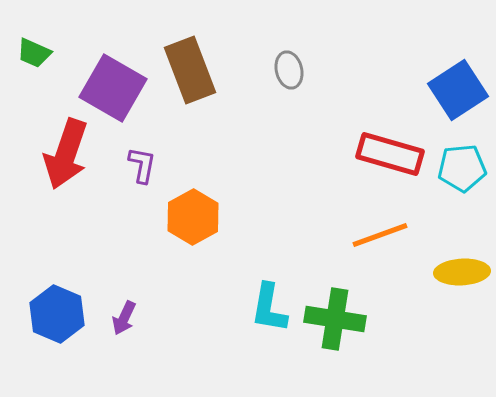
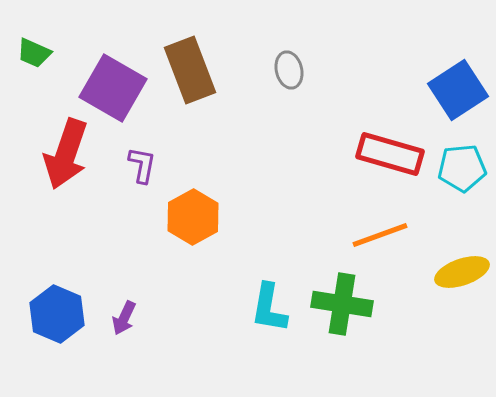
yellow ellipse: rotated 16 degrees counterclockwise
green cross: moved 7 px right, 15 px up
